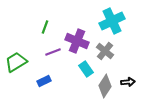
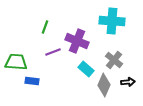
cyan cross: rotated 30 degrees clockwise
gray cross: moved 9 px right, 9 px down
green trapezoid: rotated 35 degrees clockwise
cyan rectangle: rotated 14 degrees counterclockwise
blue rectangle: moved 12 px left; rotated 32 degrees clockwise
gray diamond: moved 1 px left, 1 px up; rotated 10 degrees counterclockwise
